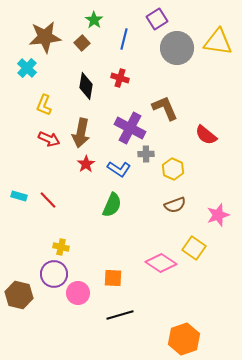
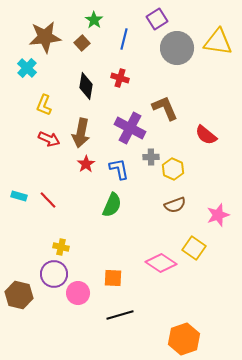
gray cross: moved 5 px right, 3 px down
blue L-shape: rotated 135 degrees counterclockwise
